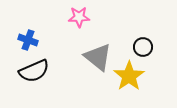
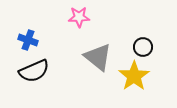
yellow star: moved 5 px right
